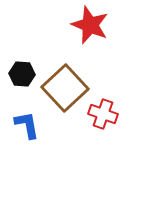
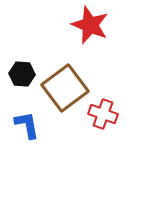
brown square: rotated 6 degrees clockwise
